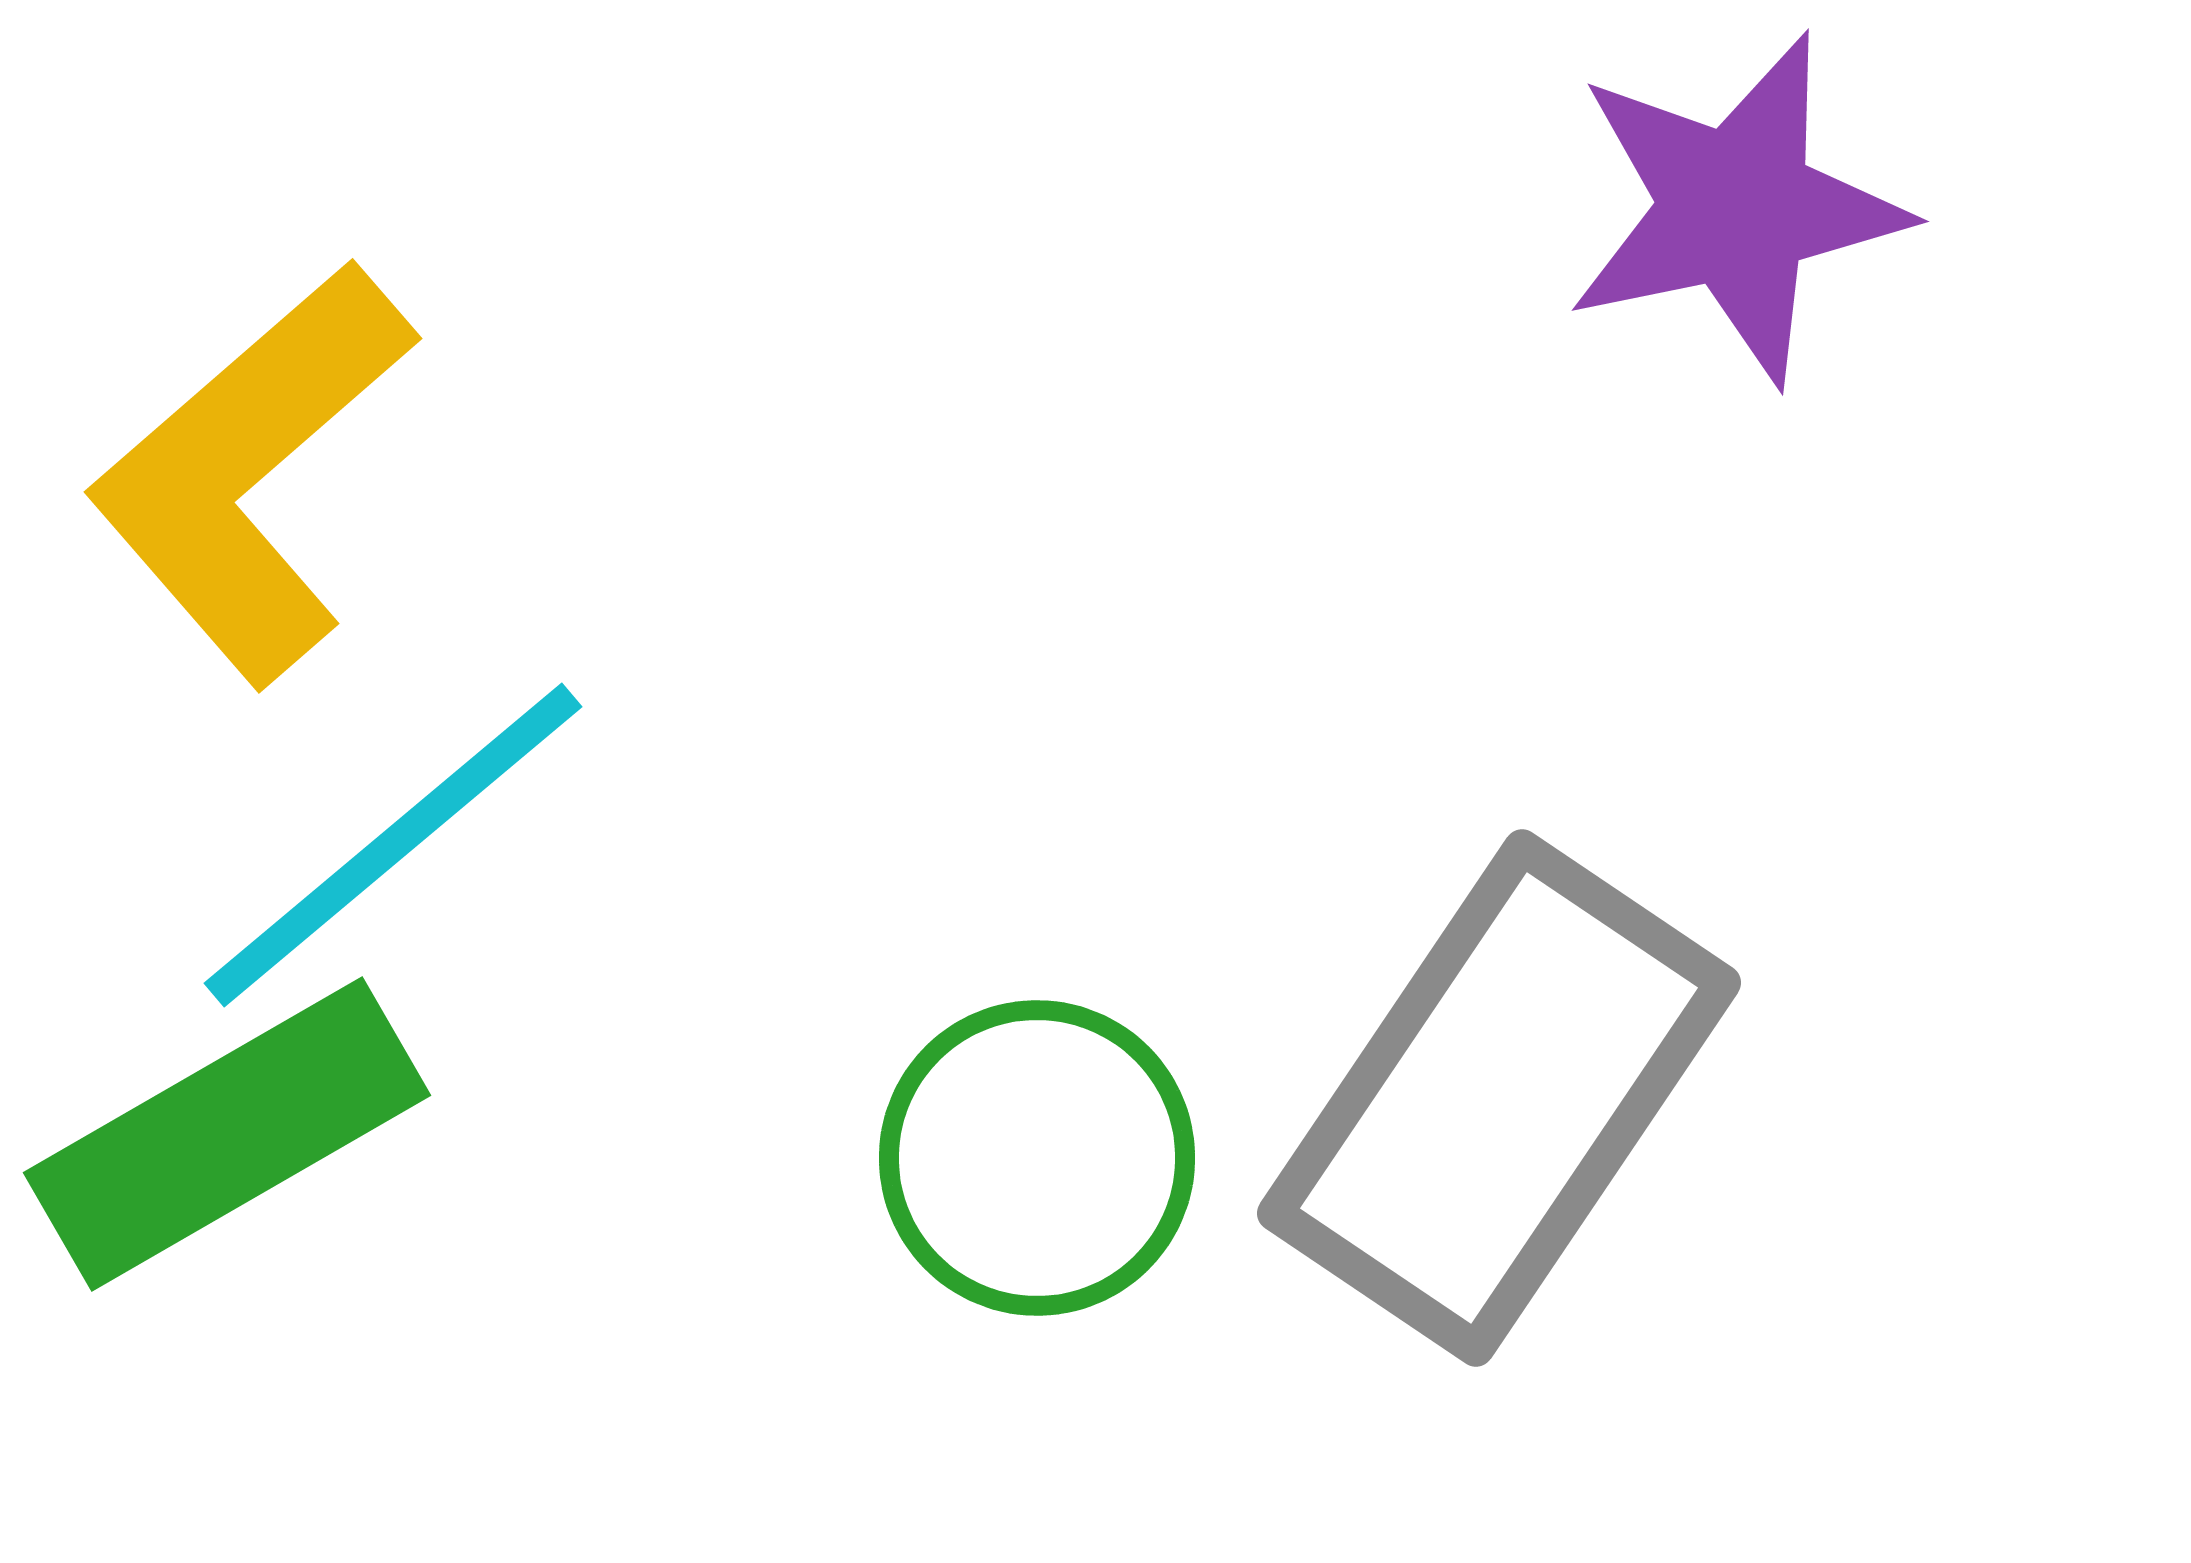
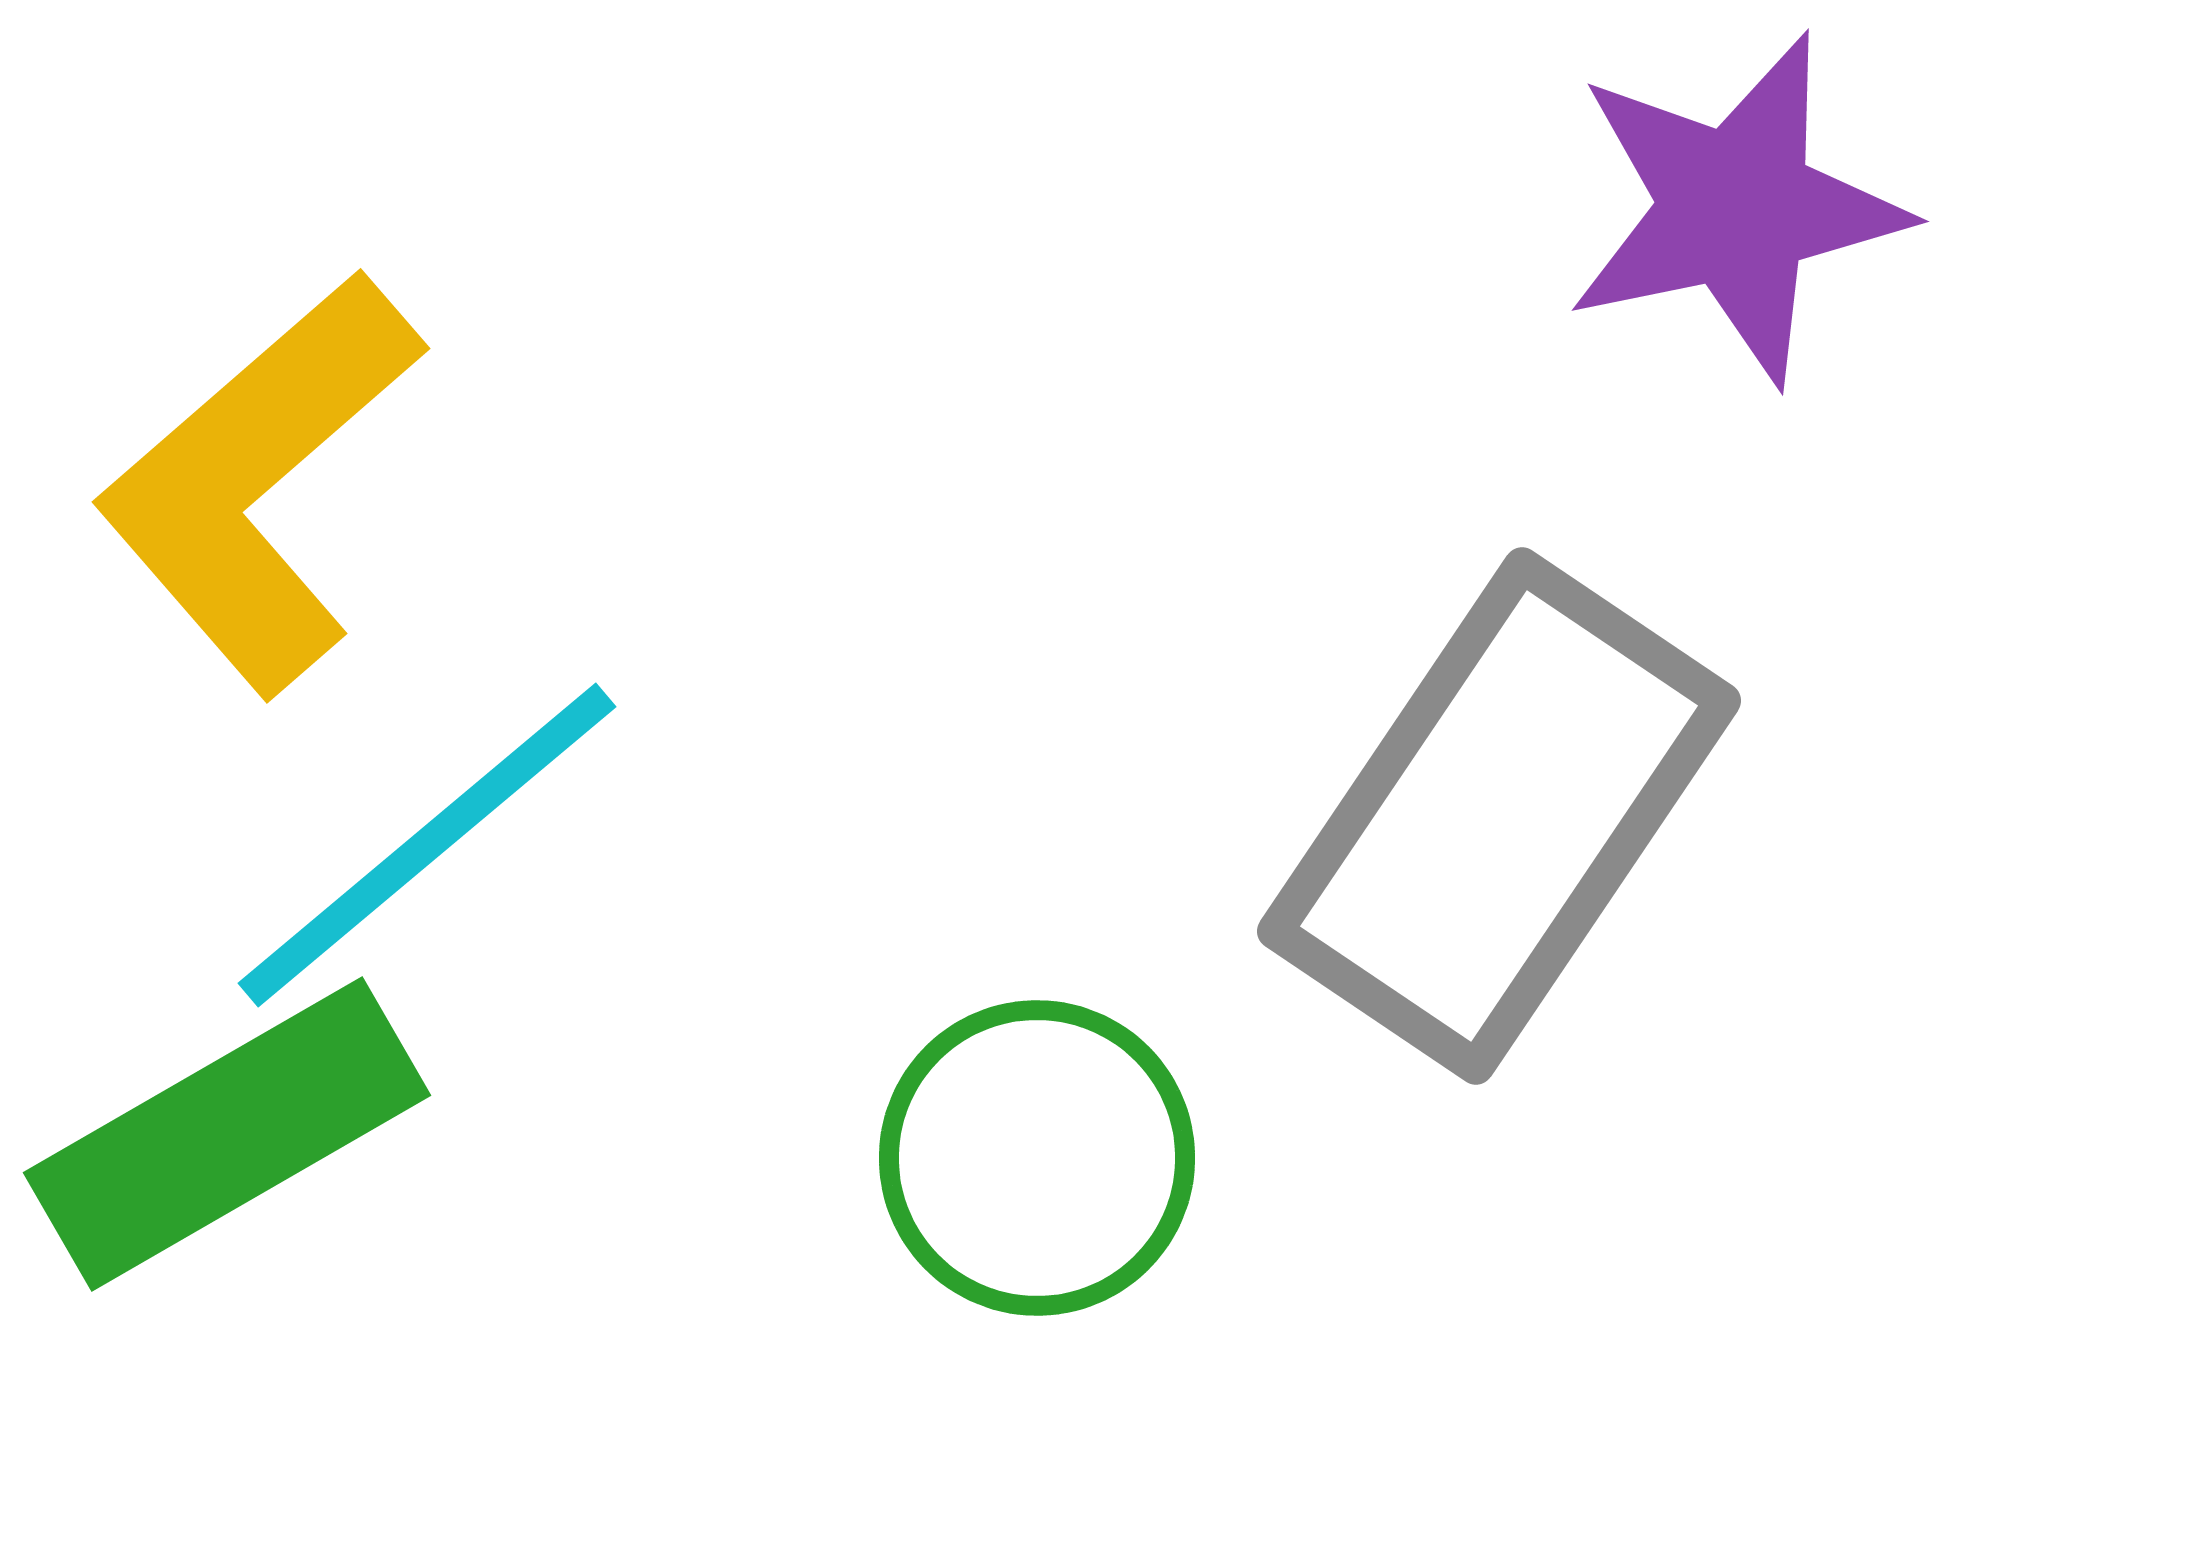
yellow L-shape: moved 8 px right, 10 px down
cyan line: moved 34 px right
gray rectangle: moved 282 px up
